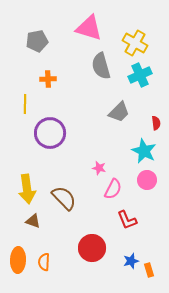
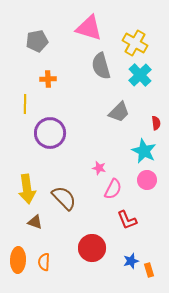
cyan cross: rotated 20 degrees counterclockwise
brown triangle: moved 2 px right, 1 px down
